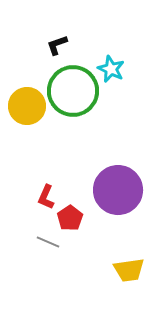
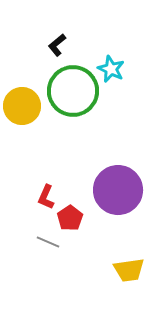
black L-shape: rotated 20 degrees counterclockwise
yellow circle: moved 5 px left
